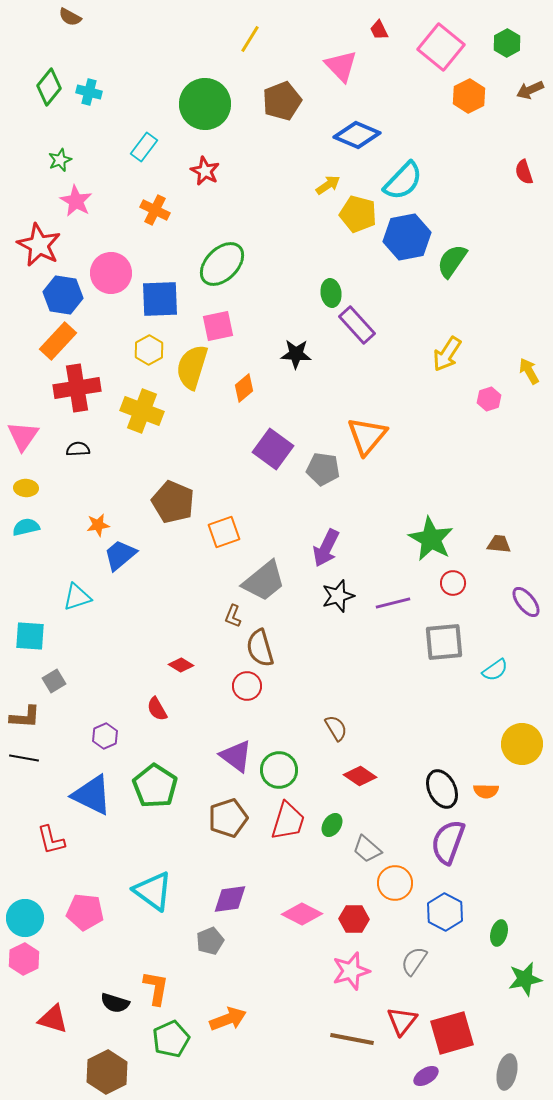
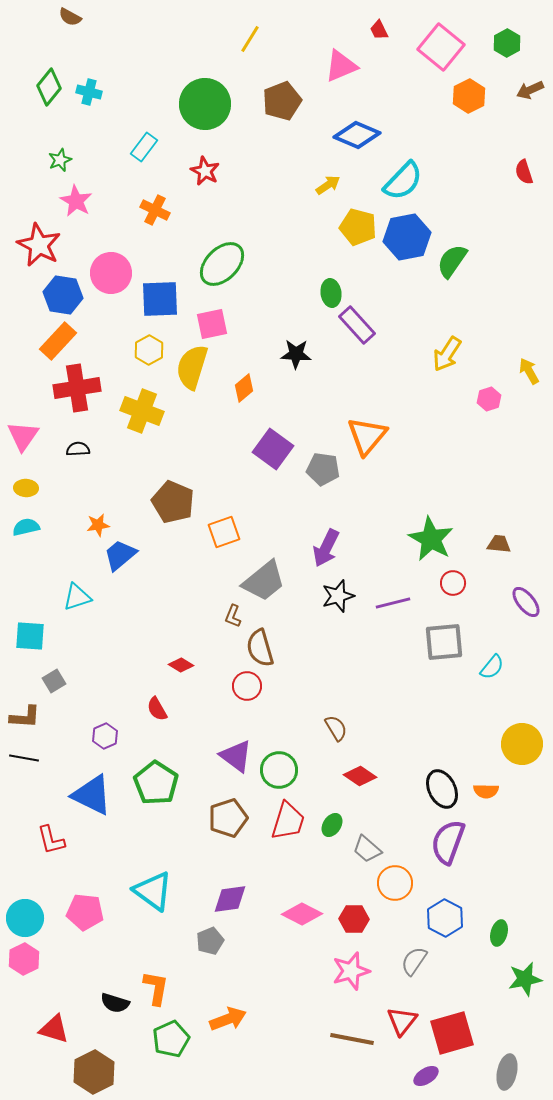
pink triangle at (341, 66): rotated 51 degrees clockwise
yellow pentagon at (358, 214): moved 13 px down
pink square at (218, 326): moved 6 px left, 2 px up
cyan semicircle at (495, 670): moved 3 px left, 3 px up; rotated 16 degrees counterclockwise
green pentagon at (155, 786): moved 1 px right, 3 px up
blue hexagon at (445, 912): moved 6 px down
red triangle at (53, 1019): moved 1 px right, 10 px down
brown hexagon at (107, 1072): moved 13 px left
